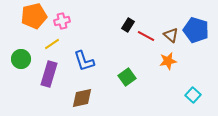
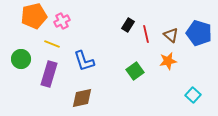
pink cross: rotated 14 degrees counterclockwise
blue pentagon: moved 3 px right, 3 px down
red line: moved 2 px up; rotated 48 degrees clockwise
yellow line: rotated 56 degrees clockwise
green square: moved 8 px right, 6 px up
